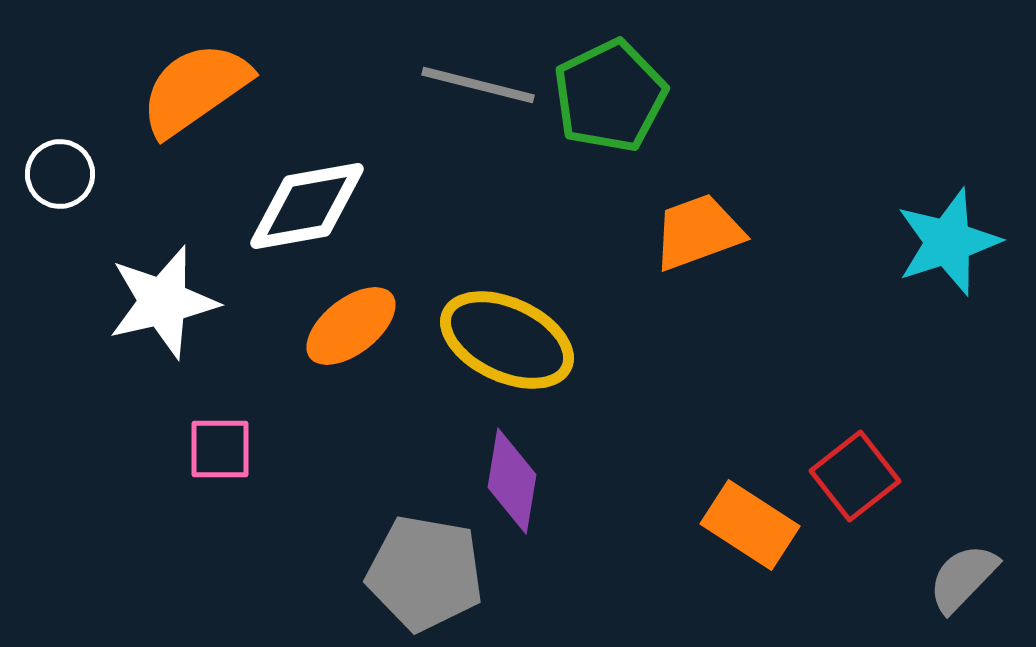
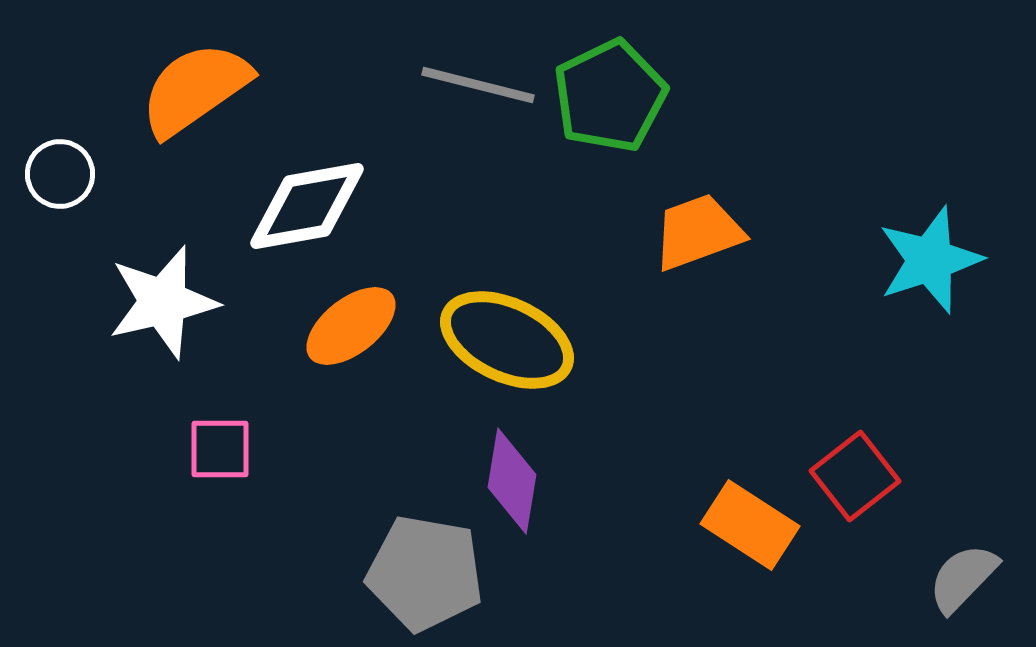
cyan star: moved 18 px left, 18 px down
